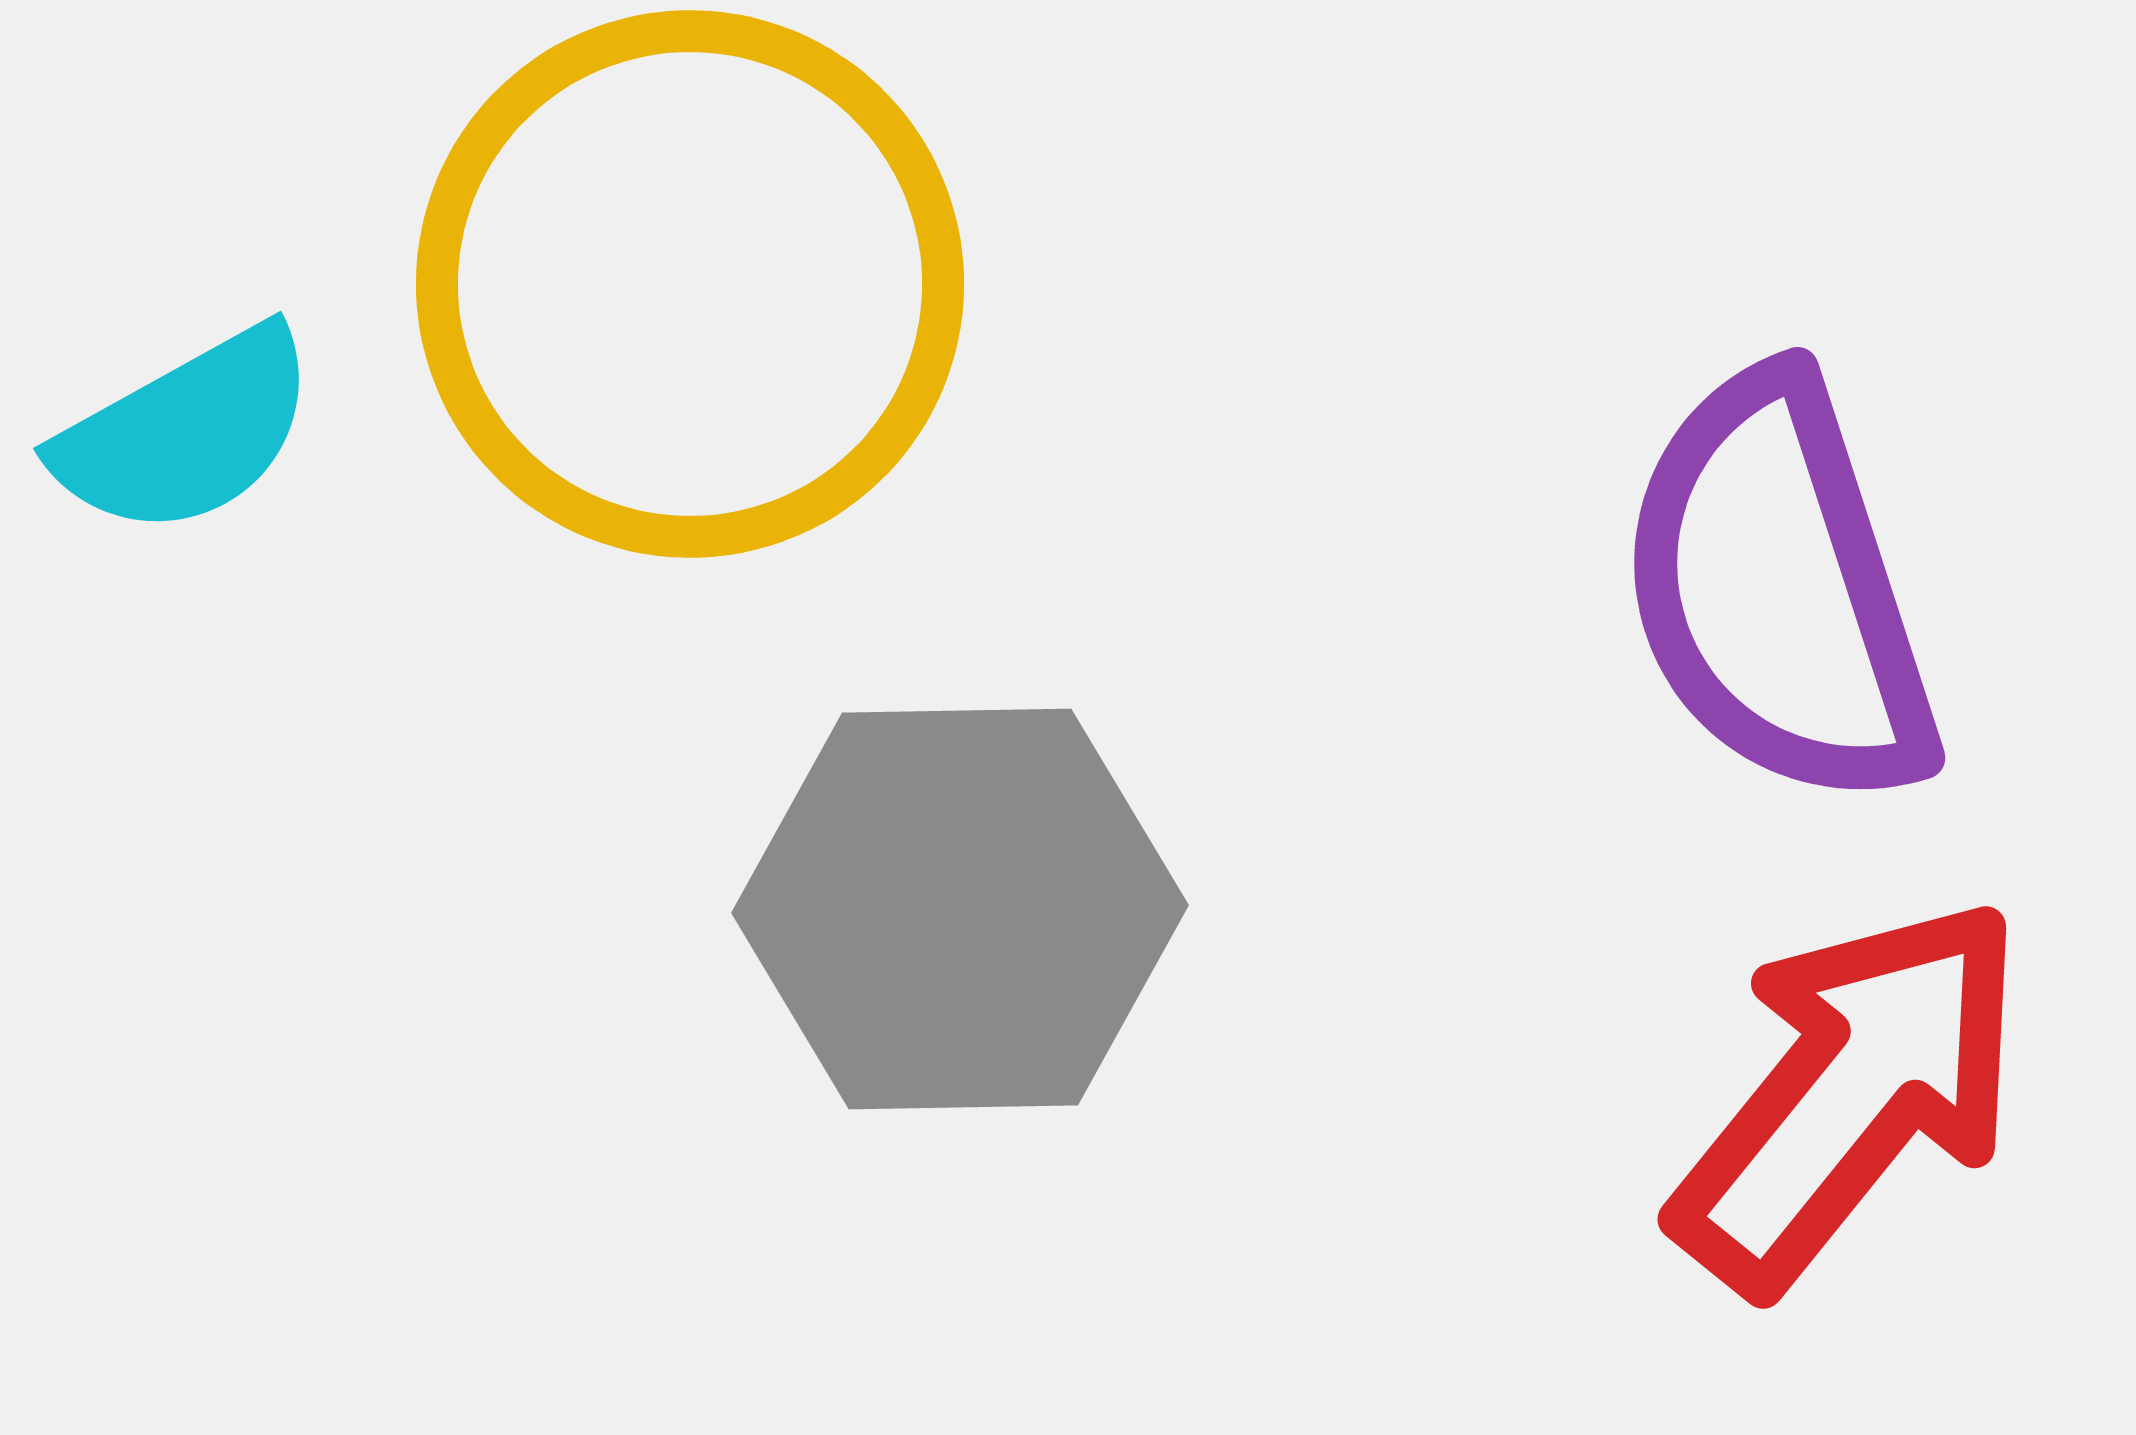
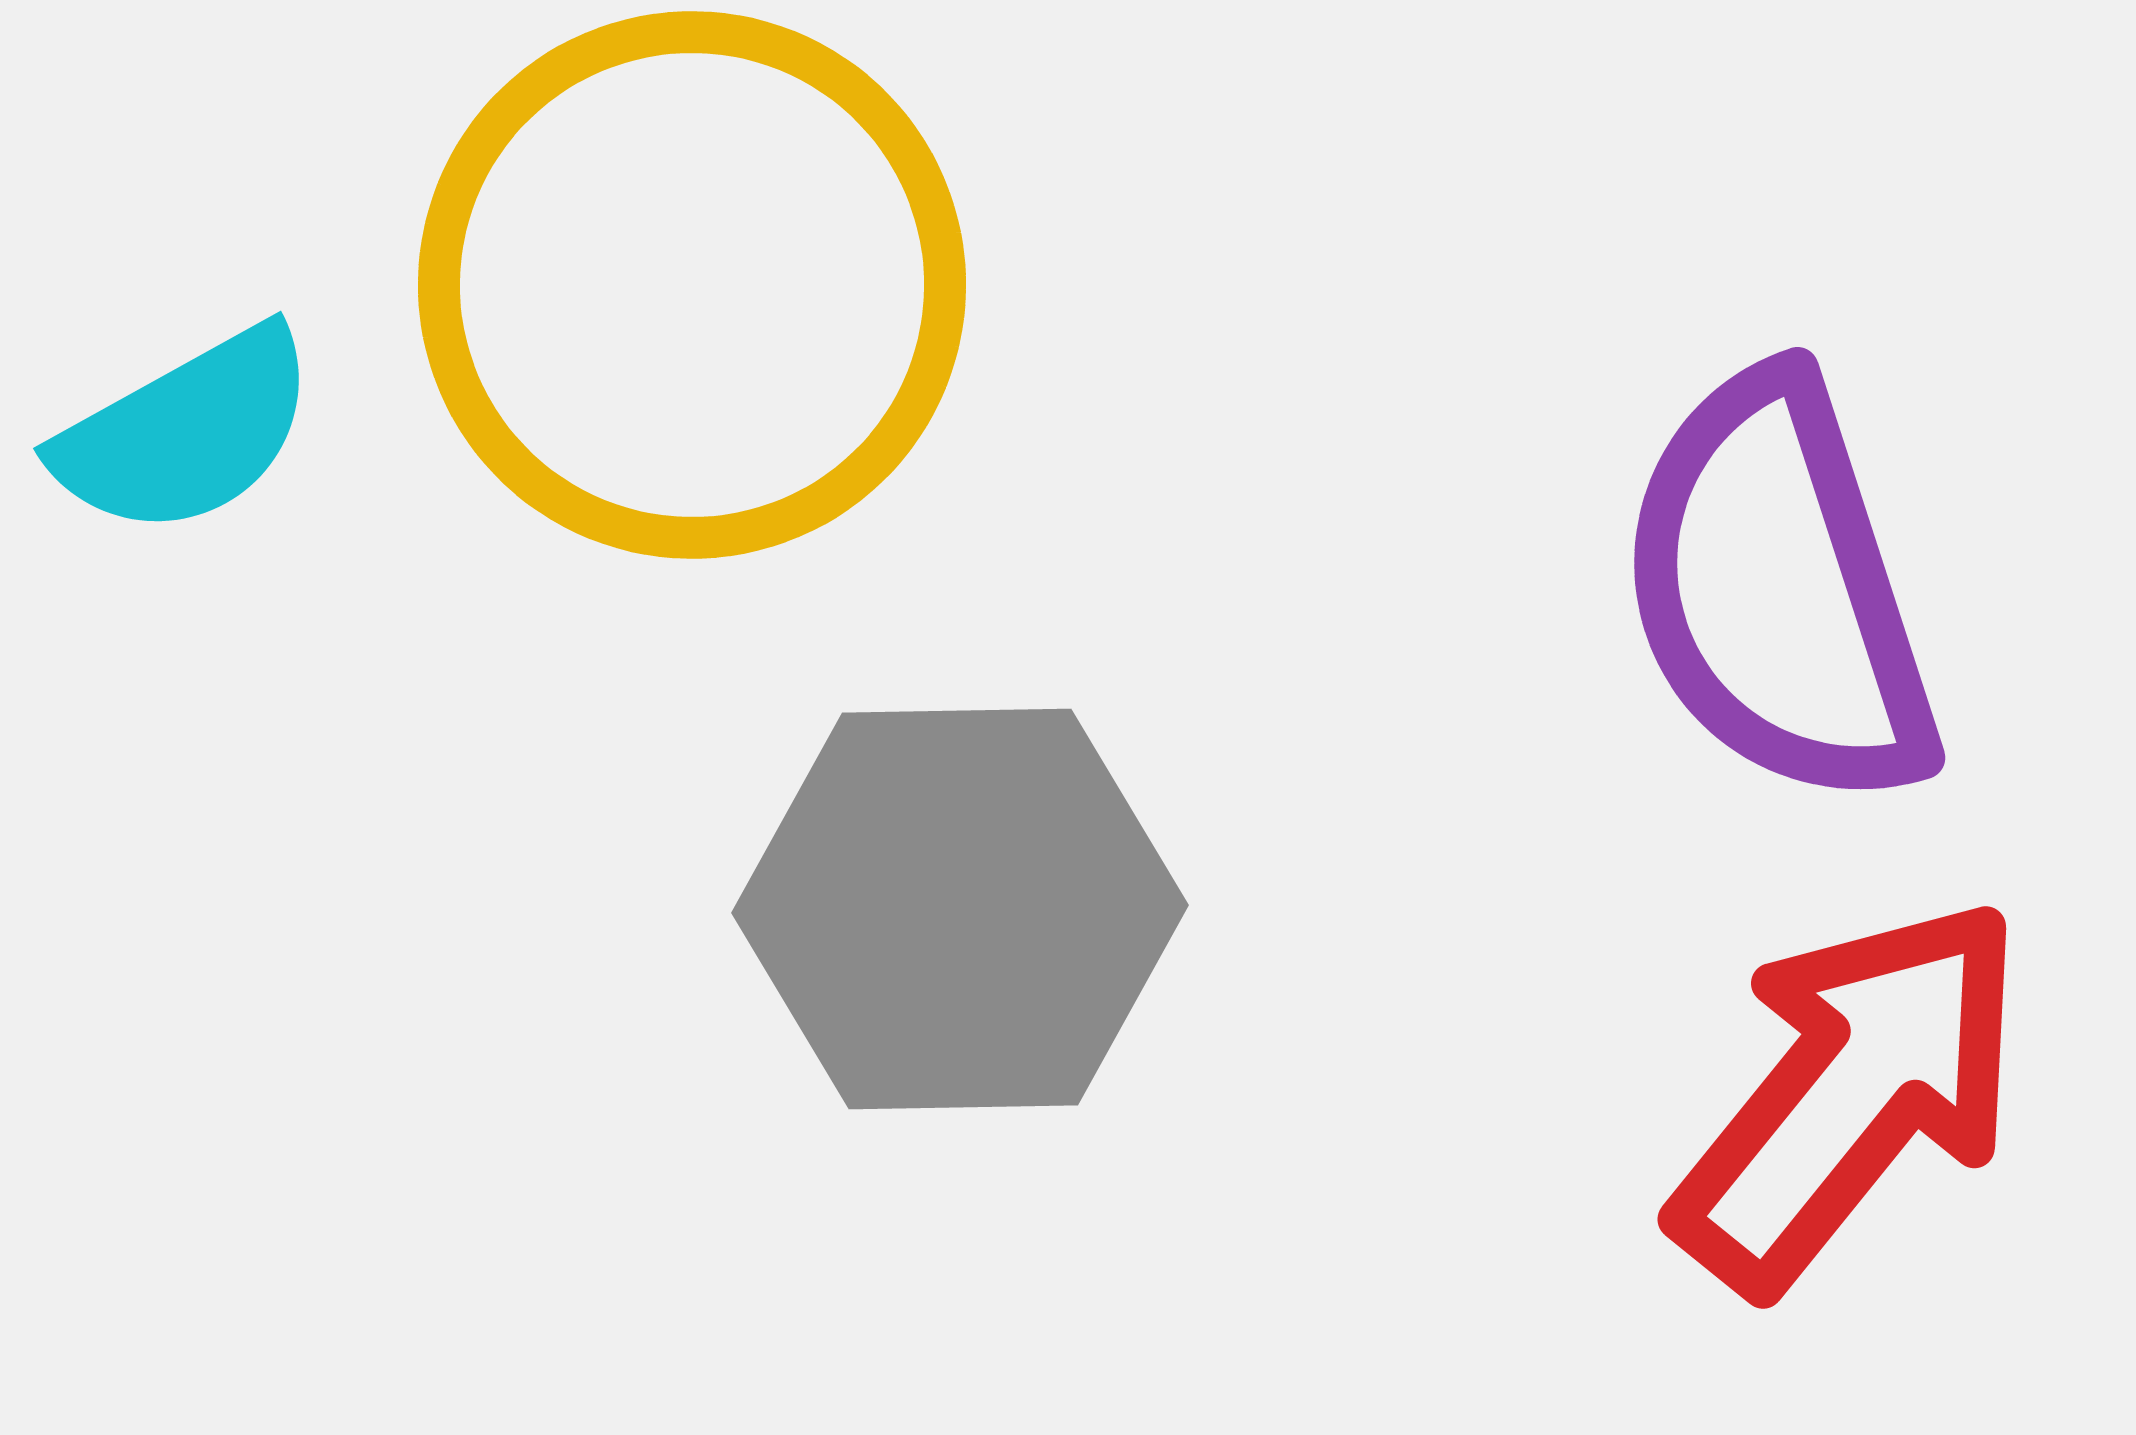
yellow circle: moved 2 px right, 1 px down
